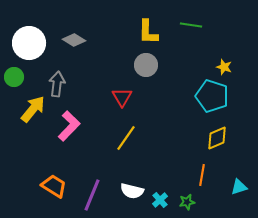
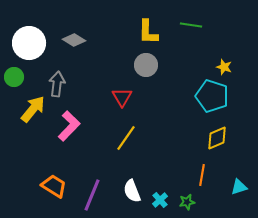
white semicircle: rotated 55 degrees clockwise
